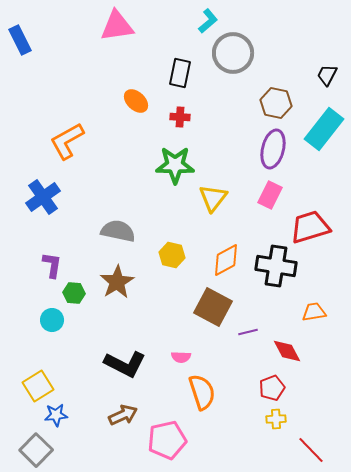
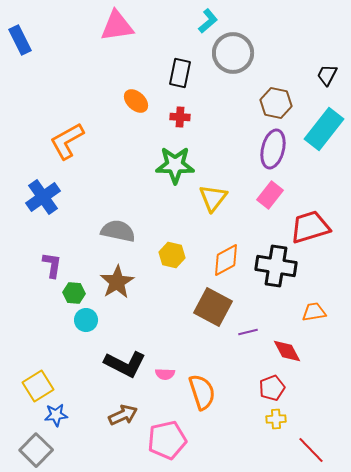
pink rectangle: rotated 12 degrees clockwise
cyan circle: moved 34 px right
pink semicircle: moved 16 px left, 17 px down
